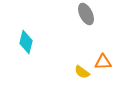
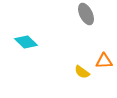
cyan diamond: rotated 60 degrees counterclockwise
orange triangle: moved 1 px right, 1 px up
